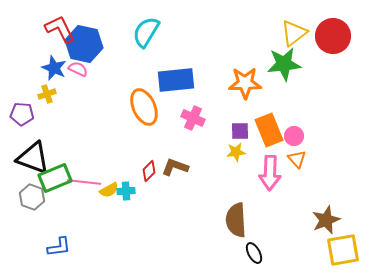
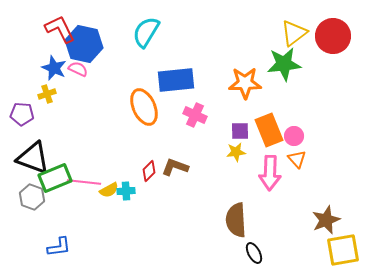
pink cross: moved 2 px right, 3 px up
